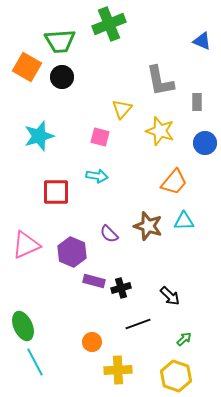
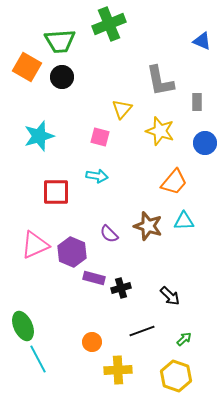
pink triangle: moved 9 px right
purple rectangle: moved 3 px up
black line: moved 4 px right, 7 px down
cyan line: moved 3 px right, 3 px up
